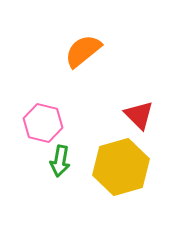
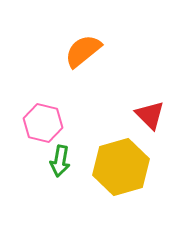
red triangle: moved 11 px right
